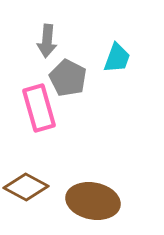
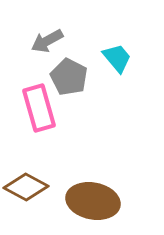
gray arrow: rotated 56 degrees clockwise
cyan trapezoid: rotated 60 degrees counterclockwise
gray pentagon: moved 1 px right, 1 px up
